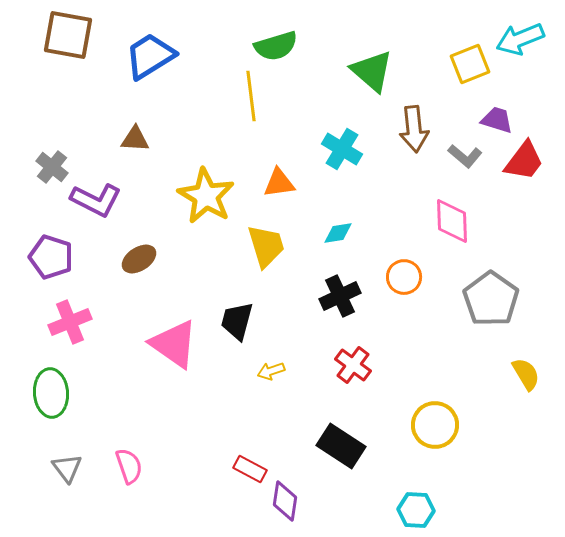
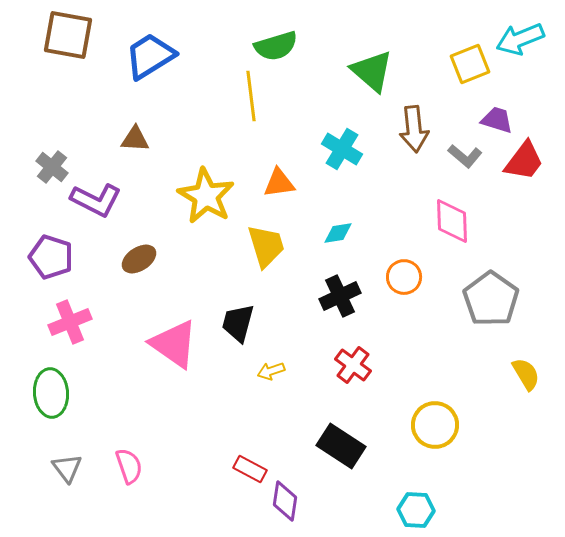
black trapezoid: moved 1 px right, 2 px down
